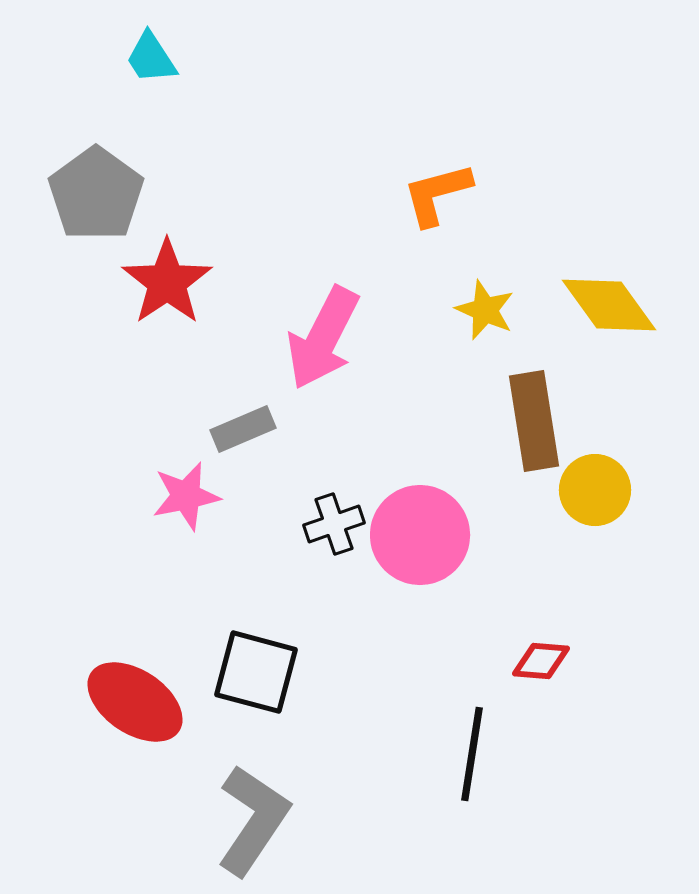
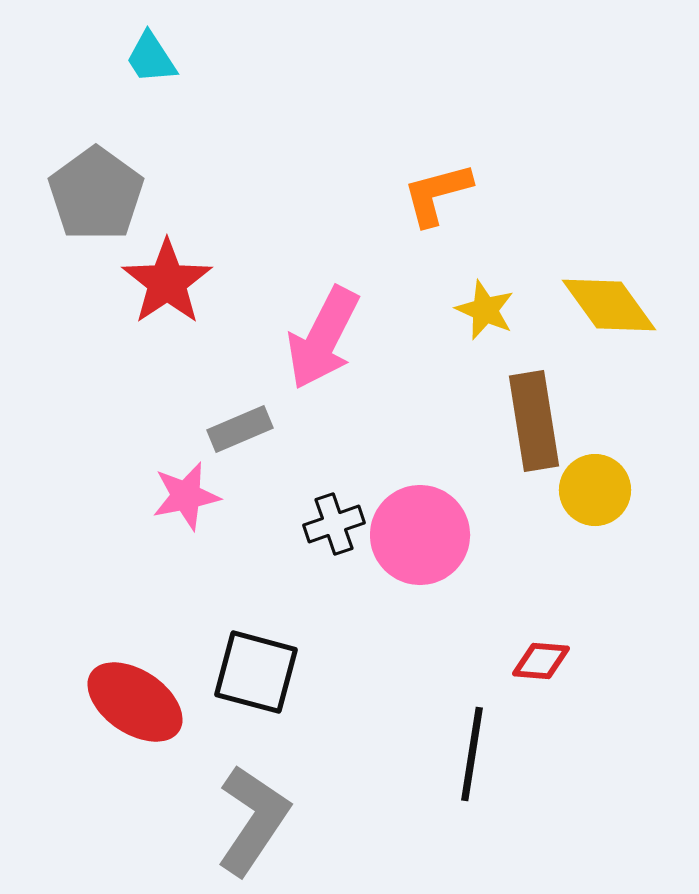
gray rectangle: moved 3 px left
